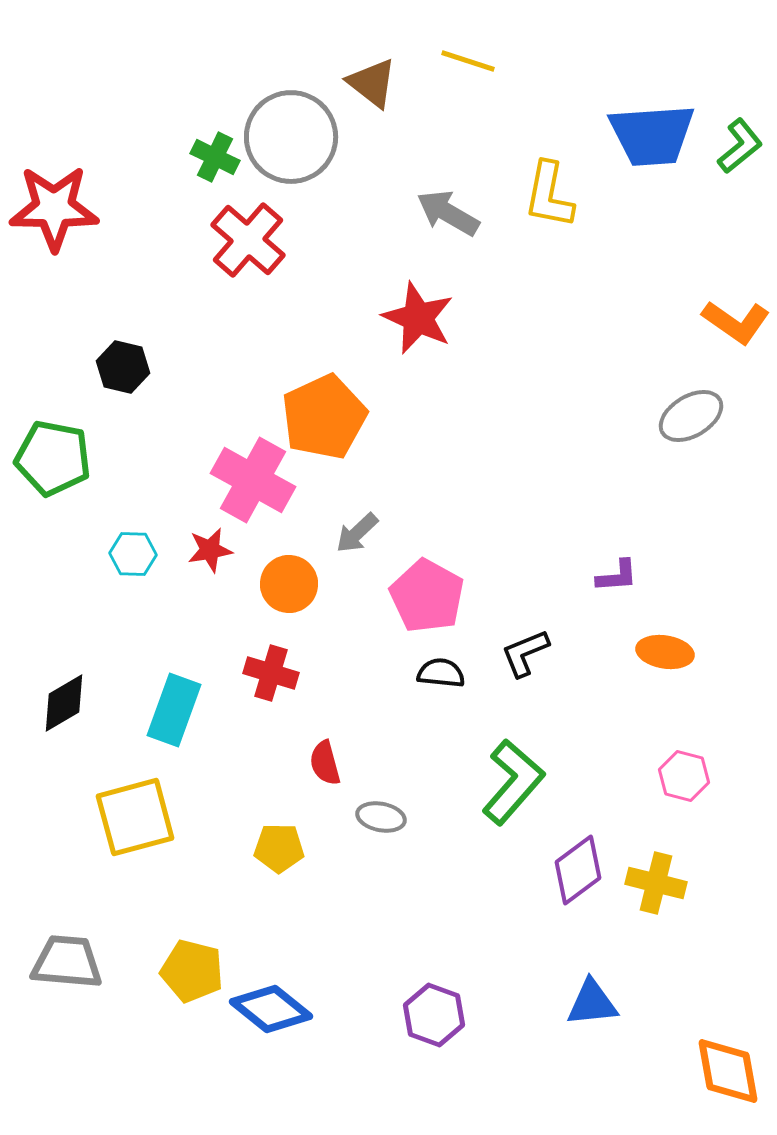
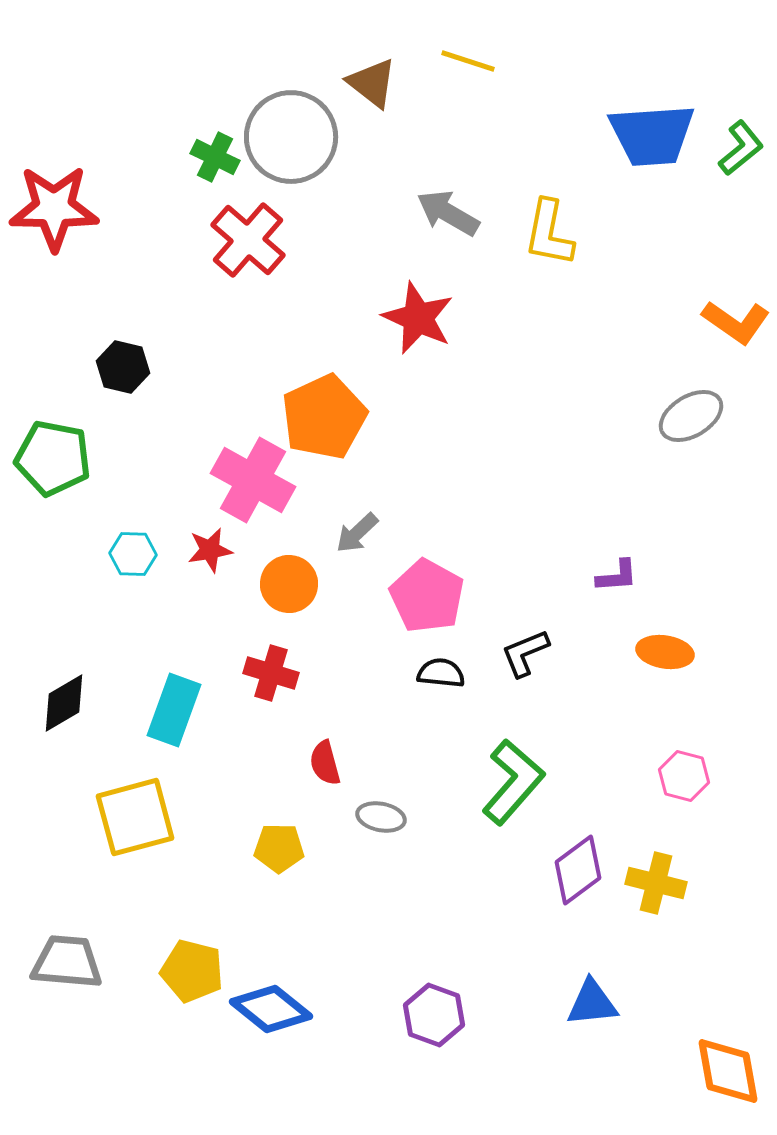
green L-shape at (740, 146): moved 1 px right, 2 px down
yellow L-shape at (549, 195): moved 38 px down
